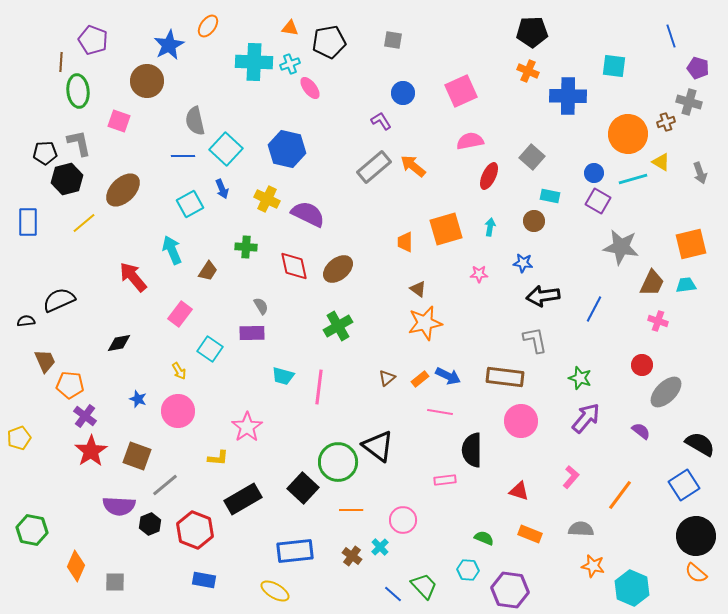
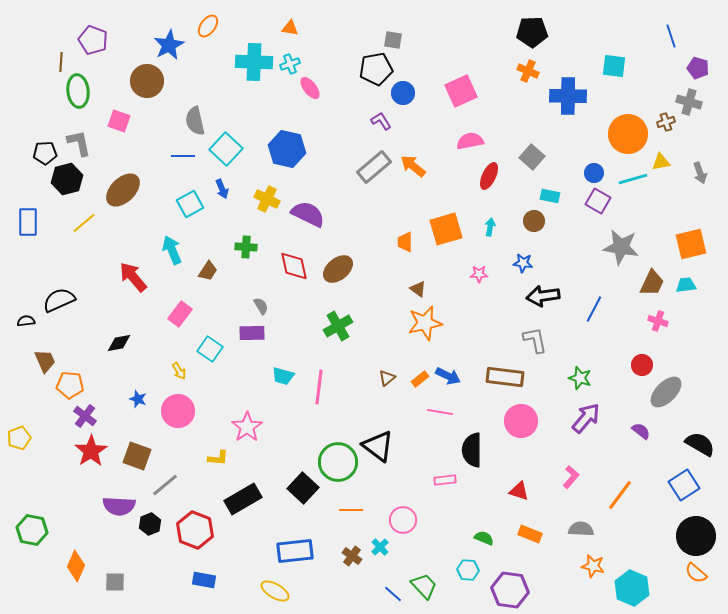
black pentagon at (329, 42): moved 47 px right, 27 px down
yellow triangle at (661, 162): rotated 42 degrees counterclockwise
